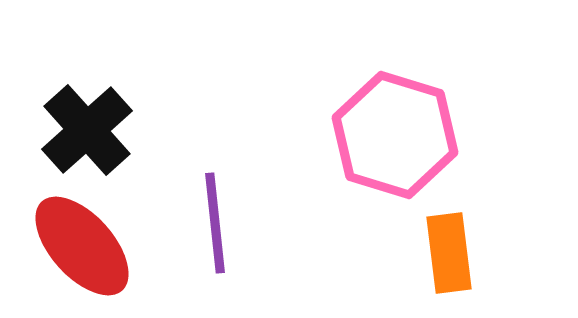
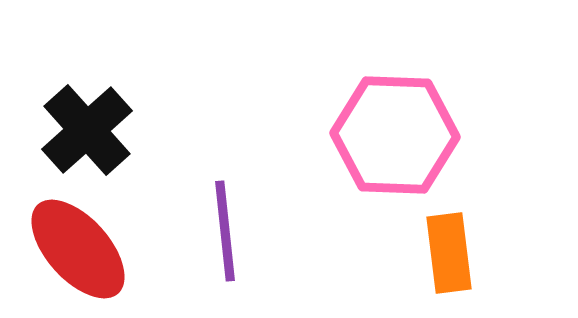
pink hexagon: rotated 15 degrees counterclockwise
purple line: moved 10 px right, 8 px down
red ellipse: moved 4 px left, 3 px down
